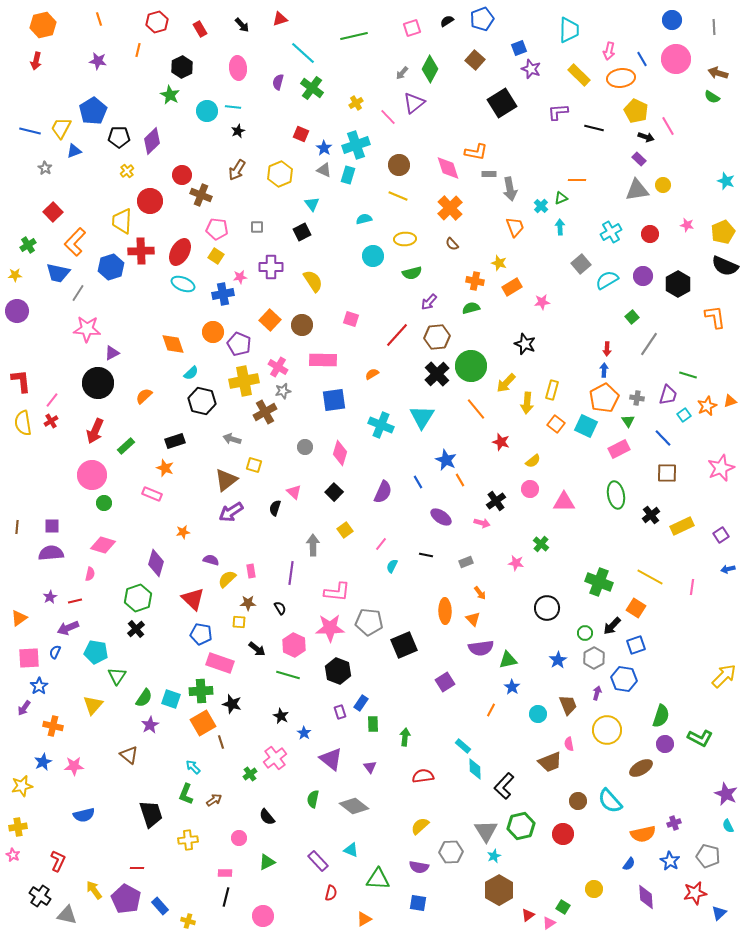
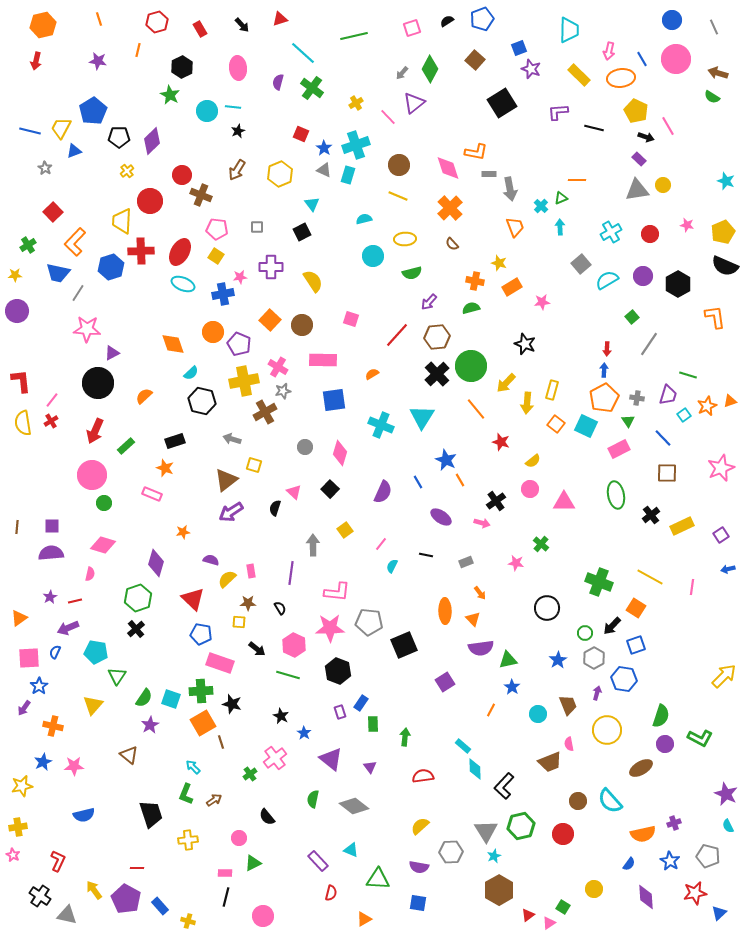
gray line at (714, 27): rotated 21 degrees counterclockwise
black square at (334, 492): moved 4 px left, 3 px up
green triangle at (267, 862): moved 14 px left, 1 px down
